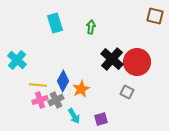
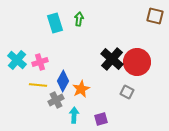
green arrow: moved 12 px left, 8 px up
pink cross: moved 38 px up
cyan arrow: moved 1 px up; rotated 147 degrees counterclockwise
